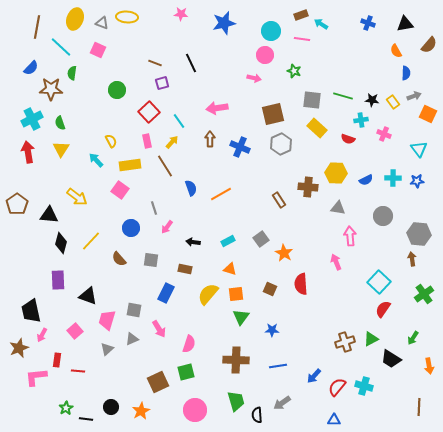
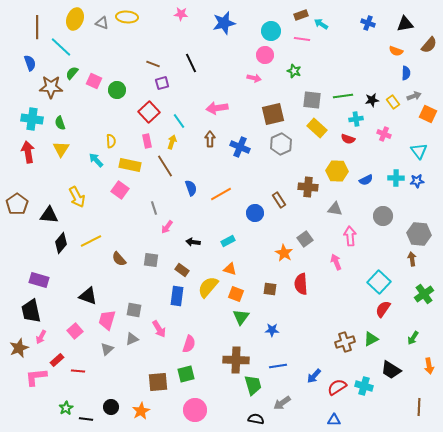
brown line at (37, 27): rotated 10 degrees counterclockwise
pink square at (98, 50): moved 4 px left, 31 px down
orange semicircle at (396, 51): rotated 40 degrees counterclockwise
brown line at (155, 63): moved 2 px left, 1 px down
blue semicircle at (31, 68): moved 1 px left, 5 px up; rotated 63 degrees counterclockwise
green semicircle at (72, 73): rotated 32 degrees clockwise
brown star at (51, 89): moved 2 px up
green line at (343, 96): rotated 24 degrees counterclockwise
black star at (372, 100): rotated 16 degrees counterclockwise
cyan cross at (32, 119): rotated 35 degrees clockwise
cyan cross at (361, 120): moved 5 px left, 1 px up
yellow semicircle at (111, 141): rotated 24 degrees clockwise
yellow arrow at (172, 142): rotated 24 degrees counterclockwise
cyan triangle at (419, 149): moved 2 px down
yellow rectangle at (130, 165): rotated 20 degrees clockwise
yellow hexagon at (336, 173): moved 1 px right, 2 px up
cyan cross at (393, 178): moved 3 px right
yellow arrow at (77, 197): rotated 25 degrees clockwise
gray triangle at (338, 208): moved 3 px left, 1 px down
blue circle at (131, 228): moved 124 px right, 15 px up
gray square at (261, 239): moved 44 px right
yellow line at (91, 241): rotated 20 degrees clockwise
black diamond at (61, 243): rotated 25 degrees clockwise
brown rectangle at (185, 269): moved 3 px left, 1 px down; rotated 24 degrees clockwise
purple rectangle at (58, 280): moved 19 px left; rotated 72 degrees counterclockwise
brown square at (270, 289): rotated 16 degrees counterclockwise
blue rectangle at (166, 293): moved 11 px right, 3 px down; rotated 18 degrees counterclockwise
yellow semicircle at (208, 294): moved 7 px up
orange square at (236, 294): rotated 28 degrees clockwise
pink arrow at (42, 335): moved 1 px left, 2 px down
black trapezoid at (391, 359): moved 11 px down
red rectangle at (57, 360): rotated 40 degrees clockwise
green square at (186, 372): moved 2 px down
brown square at (158, 382): rotated 20 degrees clockwise
red semicircle at (337, 387): rotated 18 degrees clockwise
green trapezoid at (236, 401): moved 17 px right, 16 px up
black semicircle at (257, 415): moved 1 px left, 4 px down; rotated 105 degrees clockwise
